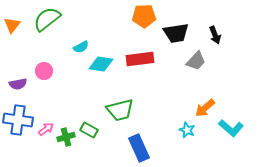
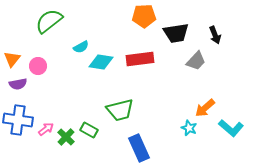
green semicircle: moved 2 px right, 2 px down
orange triangle: moved 34 px down
cyan diamond: moved 2 px up
pink circle: moved 6 px left, 5 px up
cyan star: moved 2 px right, 2 px up
green cross: rotated 30 degrees counterclockwise
